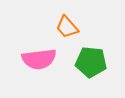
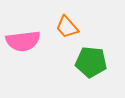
pink semicircle: moved 16 px left, 18 px up
